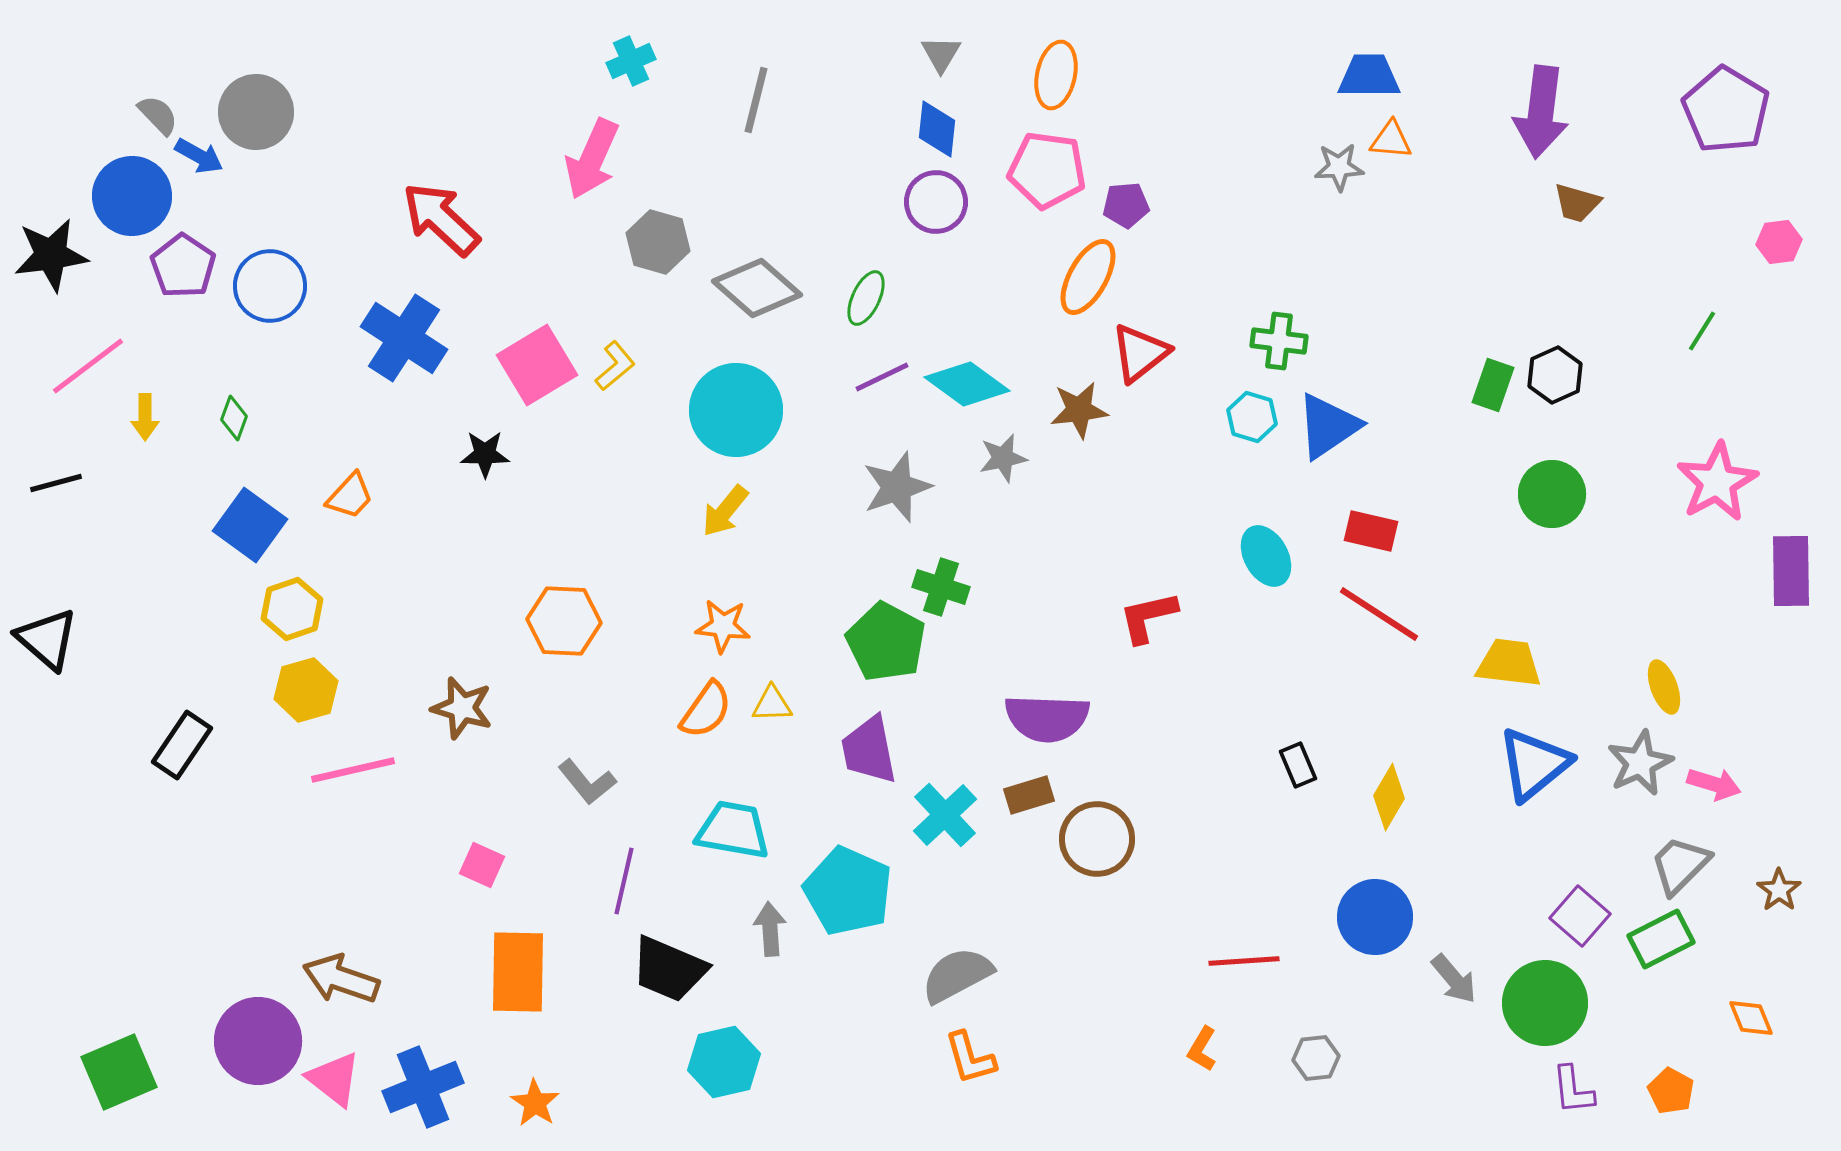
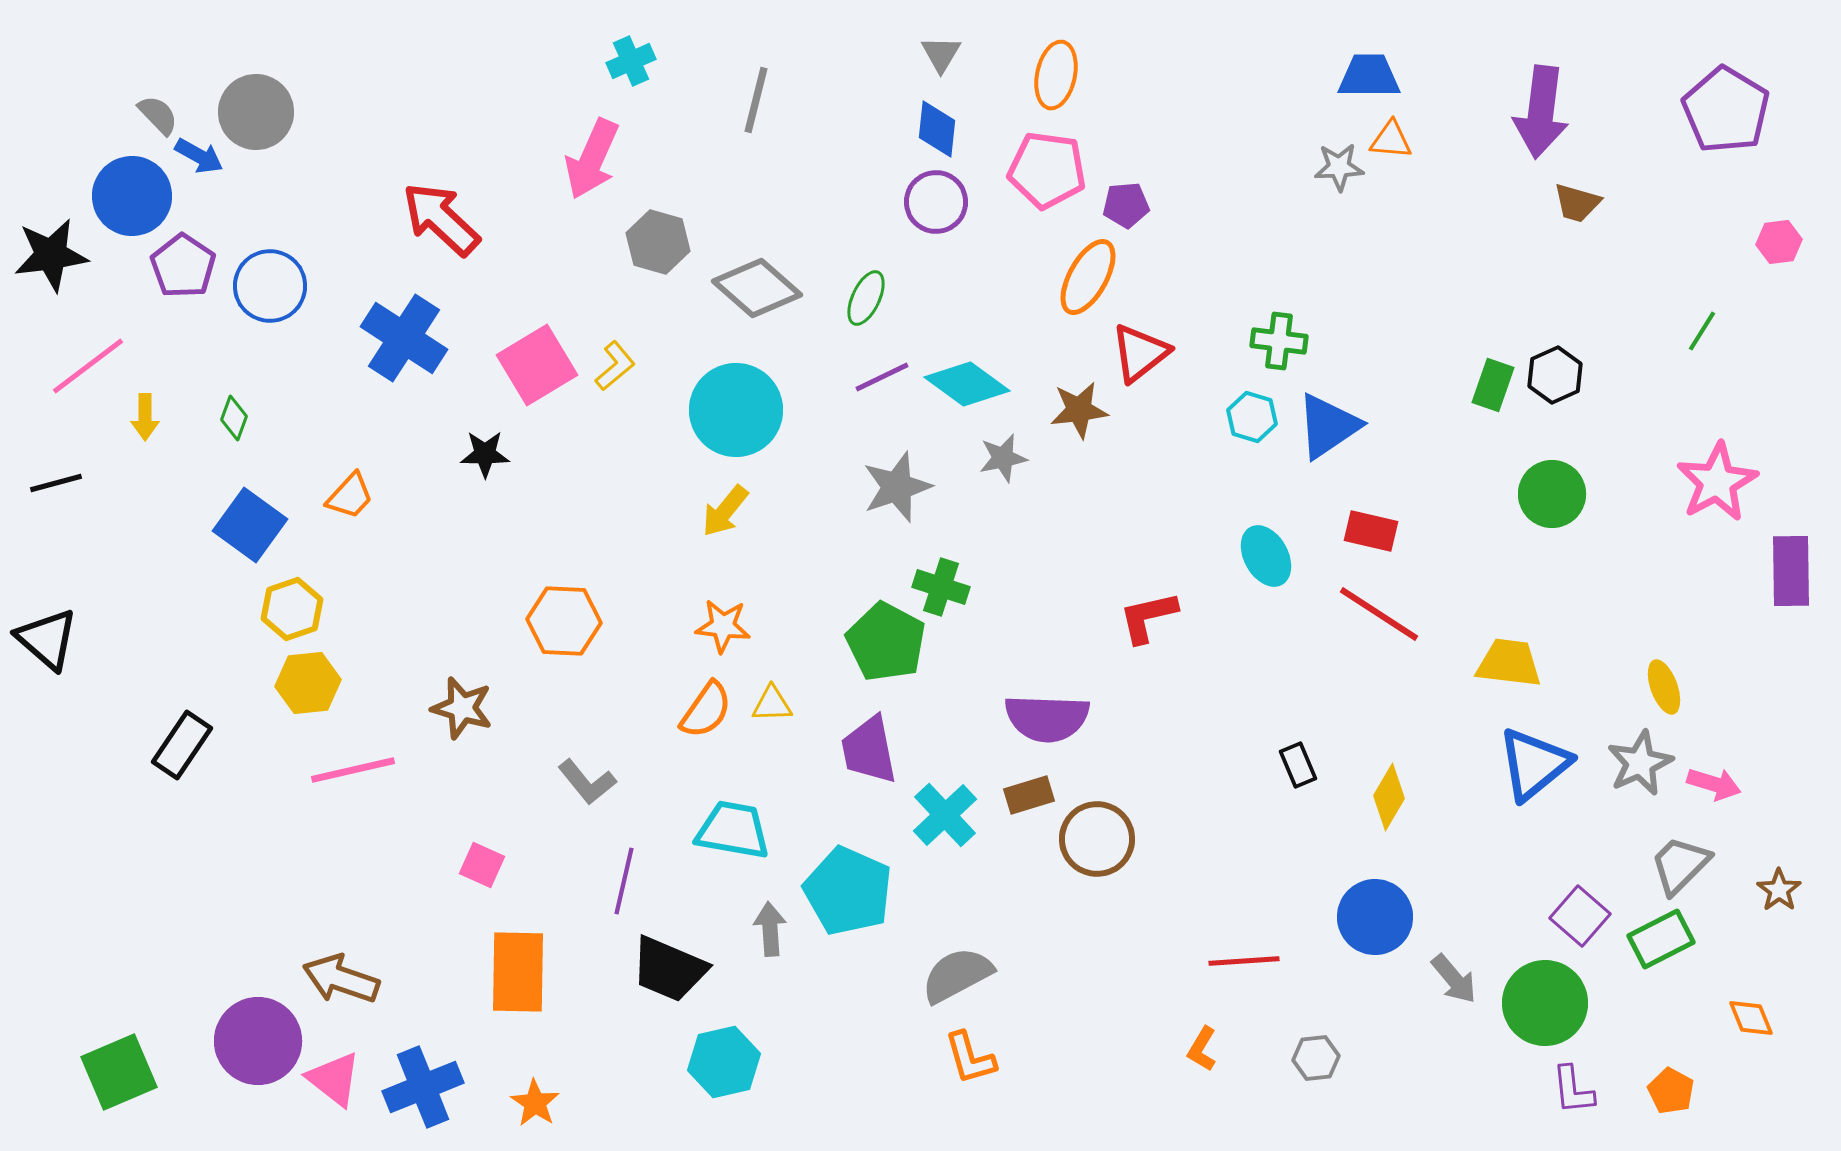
yellow hexagon at (306, 690): moved 2 px right, 7 px up; rotated 10 degrees clockwise
